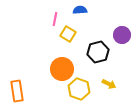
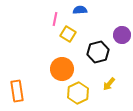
yellow arrow: rotated 104 degrees clockwise
yellow hexagon: moved 1 px left, 4 px down; rotated 15 degrees clockwise
